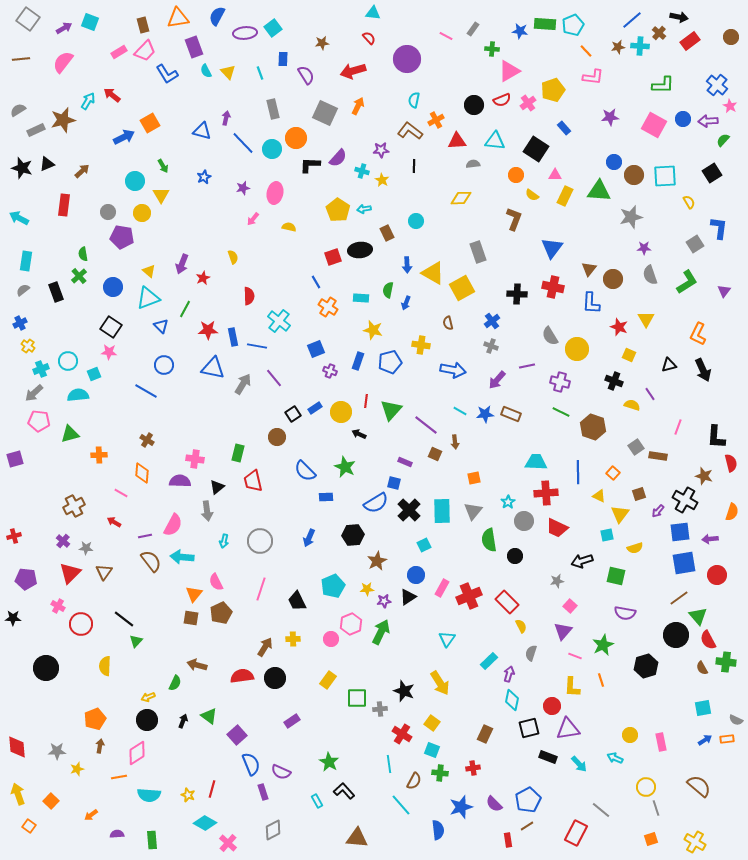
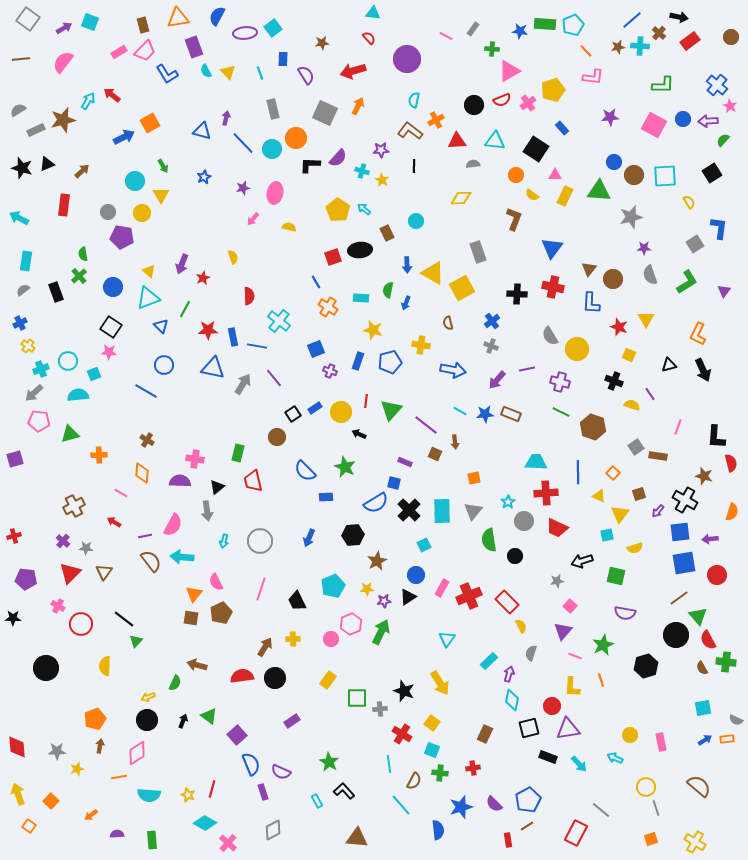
blue rectangle at (564, 128): moved 2 px left
cyan arrow at (364, 209): rotated 48 degrees clockwise
purple line at (527, 366): moved 3 px down
